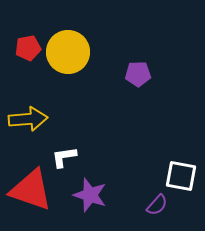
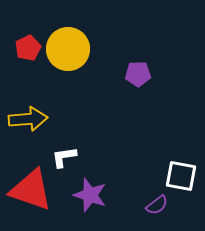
red pentagon: rotated 15 degrees counterclockwise
yellow circle: moved 3 px up
purple semicircle: rotated 10 degrees clockwise
